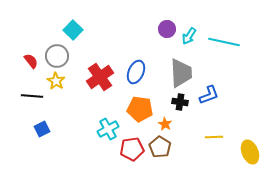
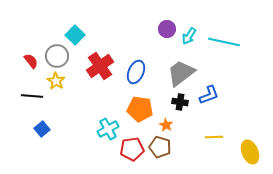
cyan square: moved 2 px right, 5 px down
gray trapezoid: rotated 124 degrees counterclockwise
red cross: moved 11 px up
orange star: moved 1 px right, 1 px down
blue square: rotated 14 degrees counterclockwise
brown pentagon: rotated 15 degrees counterclockwise
